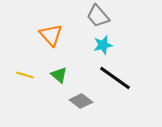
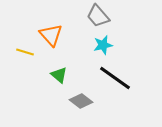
yellow line: moved 23 px up
